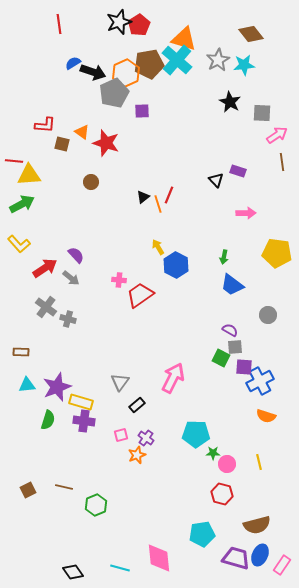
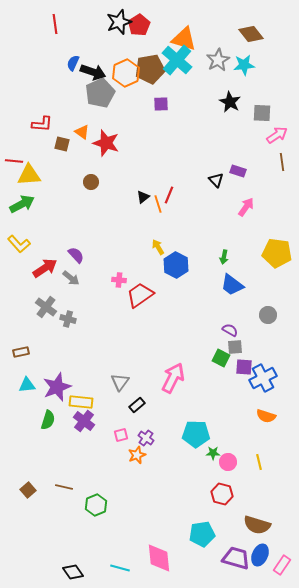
red line at (59, 24): moved 4 px left
blue semicircle at (73, 63): rotated 35 degrees counterclockwise
brown pentagon at (149, 64): moved 1 px right, 5 px down
gray pentagon at (114, 93): moved 14 px left
purple square at (142, 111): moved 19 px right, 7 px up
red L-shape at (45, 125): moved 3 px left, 1 px up
pink arrow at (246, 213): moved 6 px up; rotated 54 degrees counterclockwise
brown rectangle at (21, 352): rotated 14 degrees counterclockwise
blue cross at (260, 381): moved 3 px right, 3 px up
yellow rectangle at (81, 402): rotated 10 degrees counterclockwise
purple cross at (84, 421): rotated 30 degrees clockwise
pink circle at (227, 464): moved 1 px right, 2 px up
brown square at (28, 490): rotated 14 degrees counterclockwise
brown semicircle at (257, 525): rotated 32 degrees clockwise
